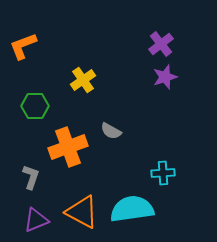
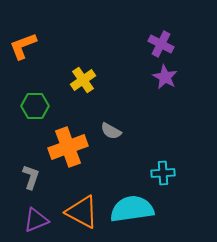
purple cross: rotated 25 degrees counterclockwise
purple star: rotated 25 degrees counterclockwise
